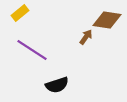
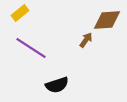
brown diamond: rotated 12 degrees counterclockwise
brown arrow: moved 3 px down
purple line: moved 1 px left, 2 px up
